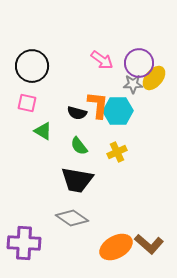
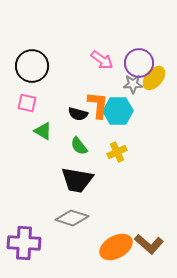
black semicircle: moved 1 px right, 1 px down
gray diamond: rotated 16 degrees counterclockwise
